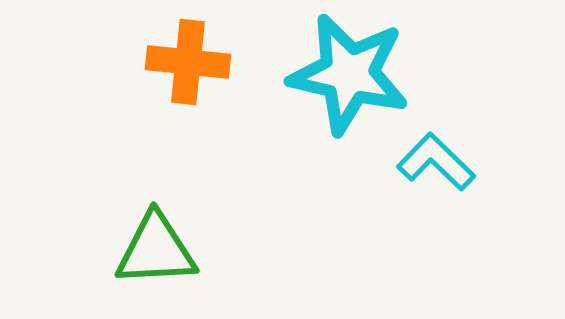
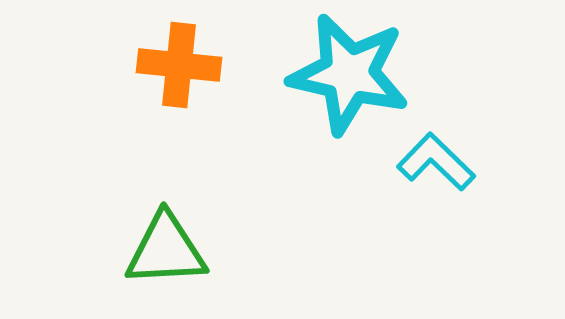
orange cross: moved 9 px left, 3 px down
green triangle: moved 10 px right
